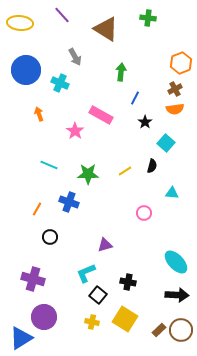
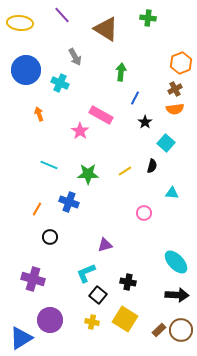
pink star: moved 5 px right
purple circle: moved 6 px right, 3 px down
